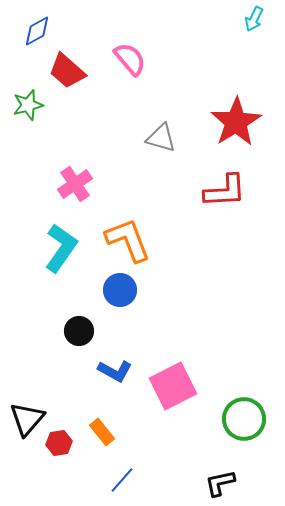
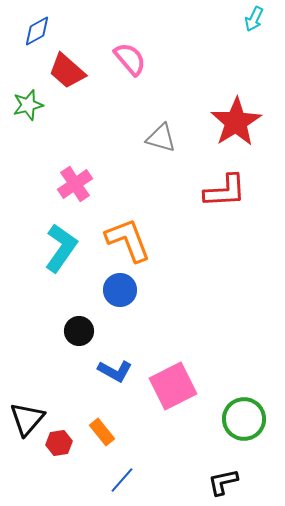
black L-shape: moved 3 px right, 1 px up
